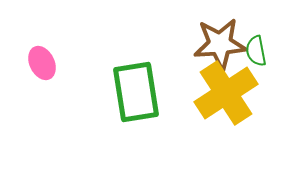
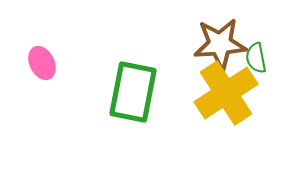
green semicircle: moved 7 px down
green rectangle: moved 3 px left; rotated 20 degrees clockwise
